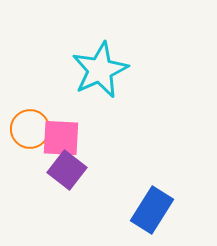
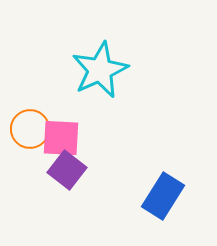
blue rectangle: moved 11 px right, 14 px up
